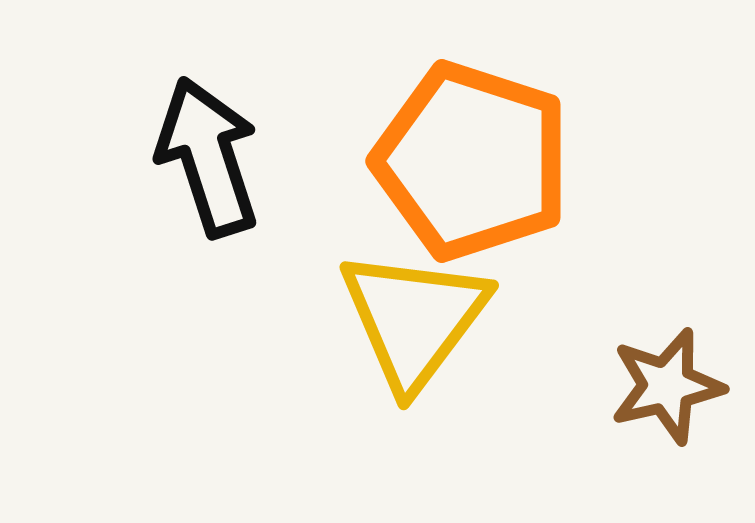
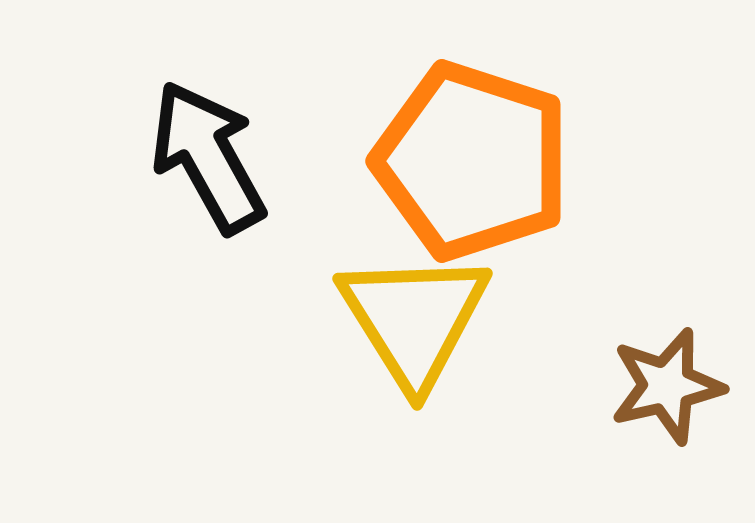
black arrow: rotated 11 degrees counterclockwise
yellow triangle: rotated 9 degrees counterclockwise
